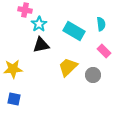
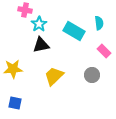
cyan semicircle: moved 2 px left, 1 px up
yellow trapezoid: moved 14 px left, 9 px down
gray circle: moved 1 px left
blue square: moved 1 px right, 4 px down
